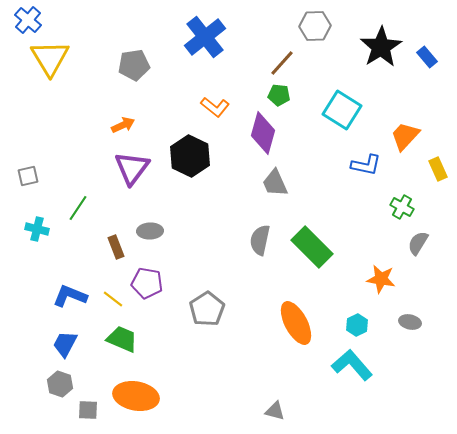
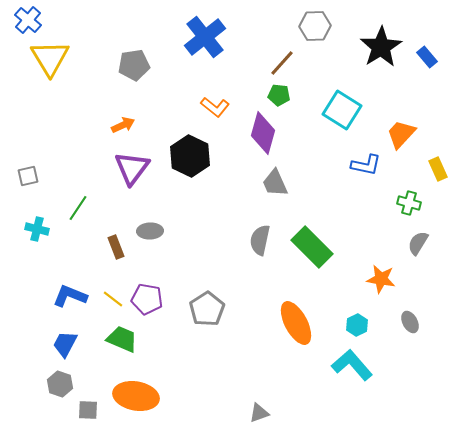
orange trapezoid at (405, 136): moved 4 px left, 2 px up
green cross at (402, 207): moved 7 px right, 4 px up; rotated 15 degrees counterclockwise
purple pentagon at (147, 283): moved 16 px down
gray ellipse at (410, 322): rotated 50 degrees clockwise
gray triangle at (275, 411): moved 16 px left, 2 px down; rotated 35 degrees counterclockwise
